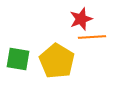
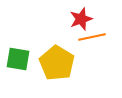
orange line: rotated 8 degrees counterclockwise
yellow pentagon: moved 2 px down
